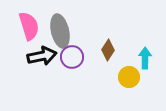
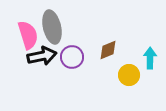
pink semicircle: moved 1 px left, 9 px down
gray ellipse: moved 8 px left, 4 px up
brown diamond: rotated 35 degrees clockwise
cyan arrow: moved 5 px right
yellow circle: moved 2 px up
